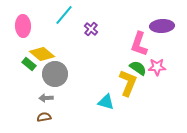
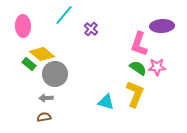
yellow L-shape: moved 7 px right, 11 px down
